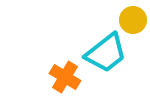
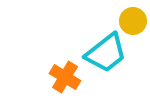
yellow circle: moved 1 px down
